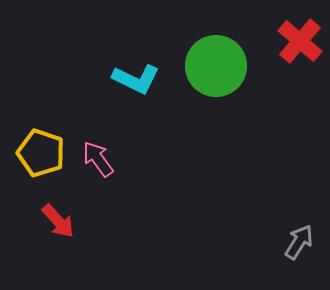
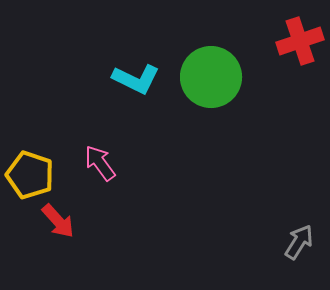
red cross: rotated 30 degrees clockwise
green circle: moved 5 px left, 11 px down
yellow pentagon: moved 11 px left, 22 px down
pink arrow: moved 2 px right, 4 px down
